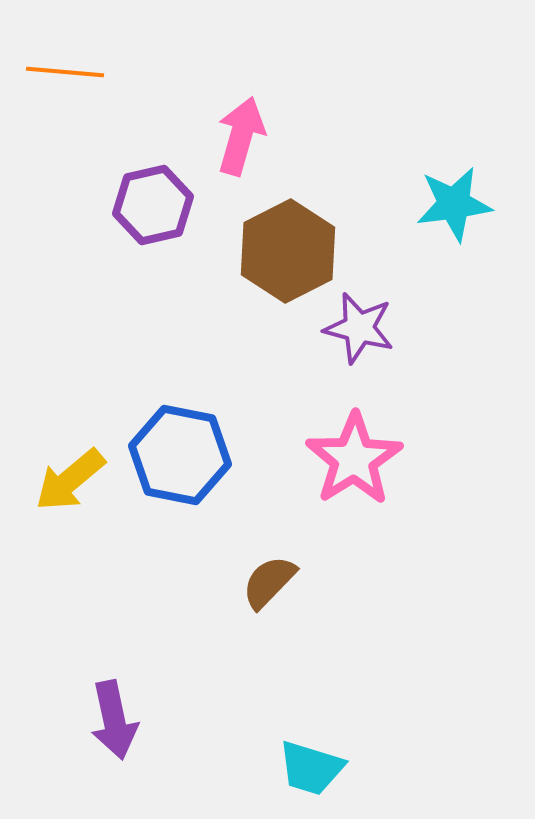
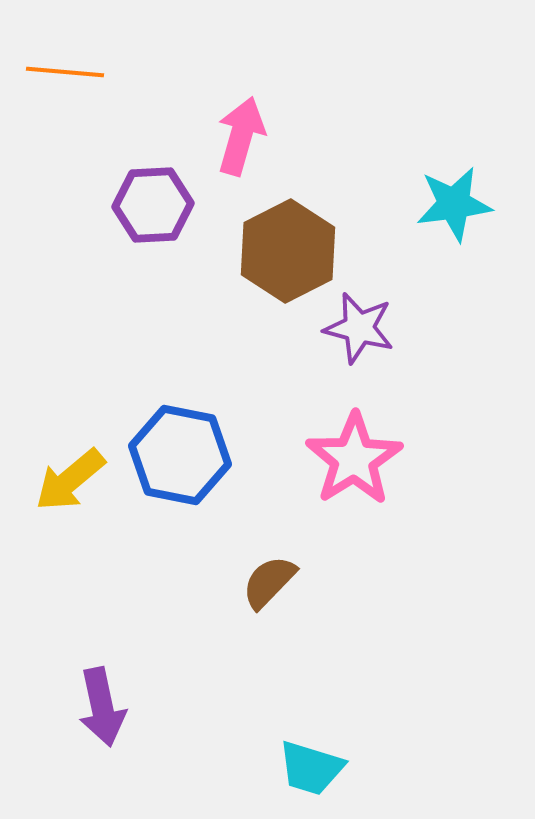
purple hexagon: rotated 10 degrees clockwise
purple arrow: moved 12 px left, 13 px up
